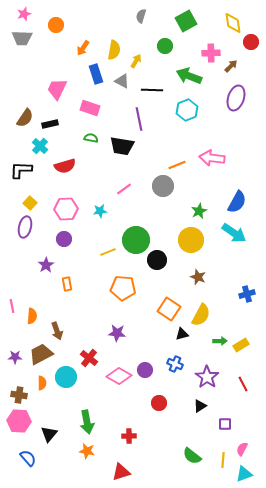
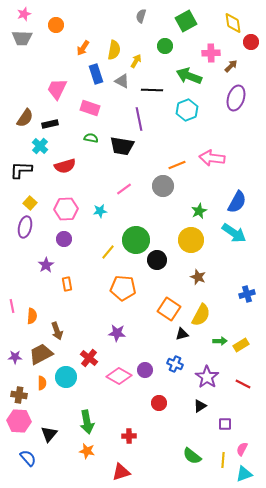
yellow line at (108, 252): rotated 28 degrees counterclockwise
red line at (243, 384): rotated 35 degrees counterclockwise
